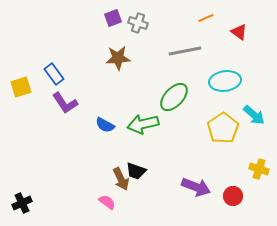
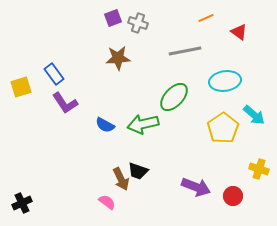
black trapezoid: moved 2 px right
